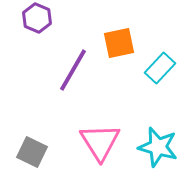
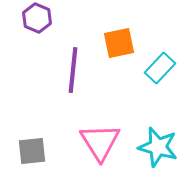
purple line: rotated 24 degrees counterclockwise
gray square: moved 1 px up; rotated 32 degrees counterclockwise
